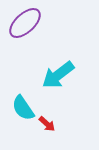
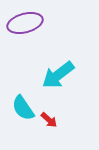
purple ellipse: rotated 28 degrees clockwise
red arrow: moved 2 px right, 4 px up
